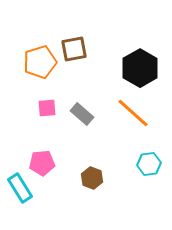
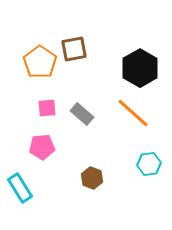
orange pentagon: rotated 20 degrees counterclockwise
pink pentagon: moved 16 px up
